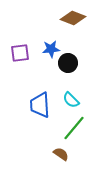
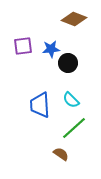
brown diamond: moved 1 px right, 1 px down
purple square: moved 3 px right, 7 px up
green line: rotated 8 degrees clockwise
